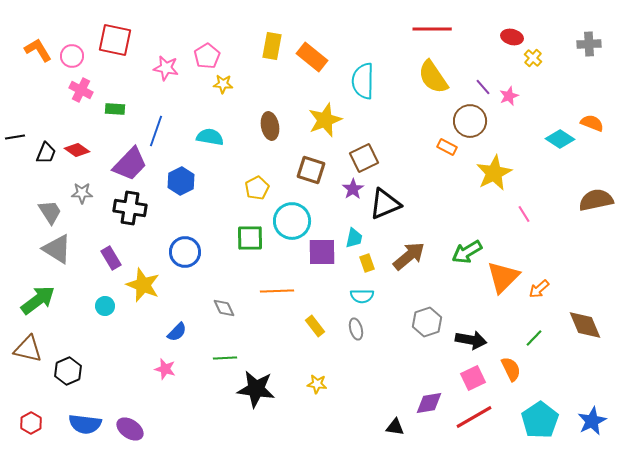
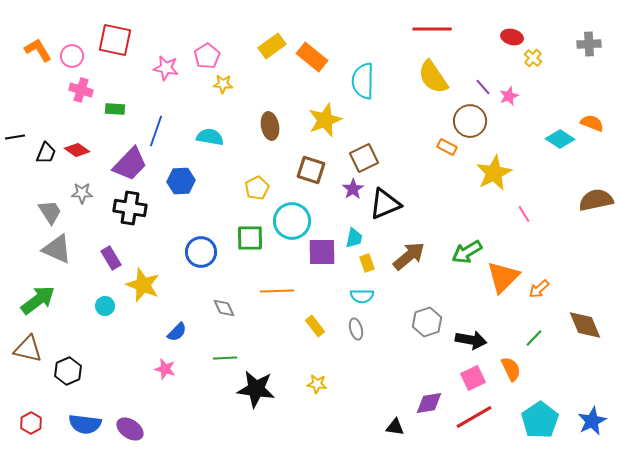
yellow rectangle at (272, 46): rotated 44 degrees clockwise
pink cross at (81, 90): rotated 10 degrees counterclockwise
blue hexagon at (181, 181): rotated 24 degrees clockwise
gray triangle at (57, 249): rotated 8 degrees counterclockwise
blue circle at (185, 252): moved 16 px right
